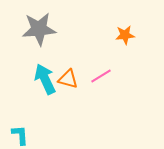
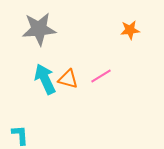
orange star: moved 5 px right, 5 px up
